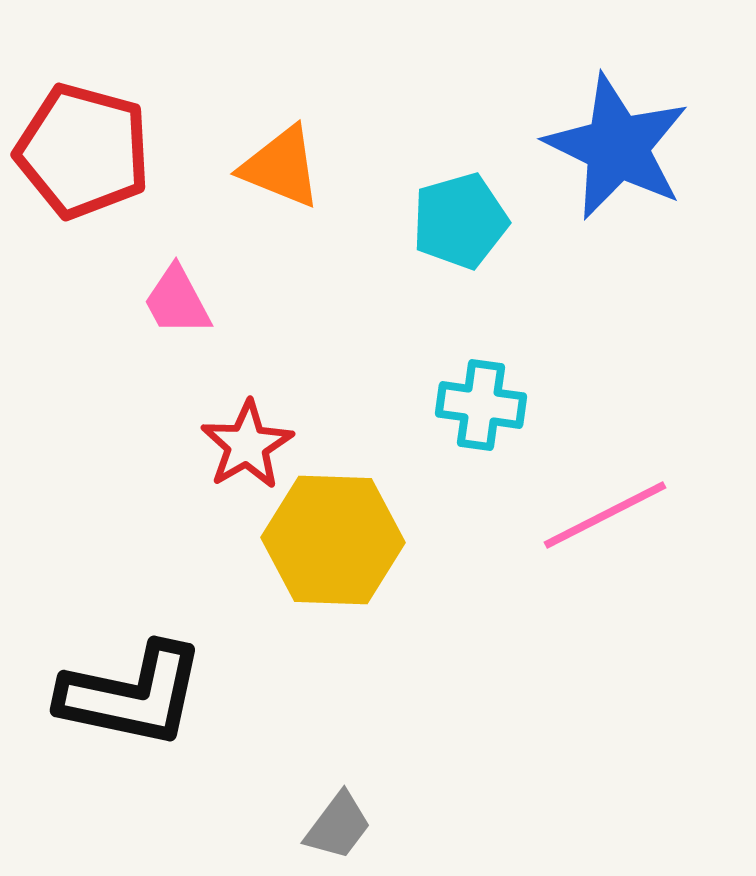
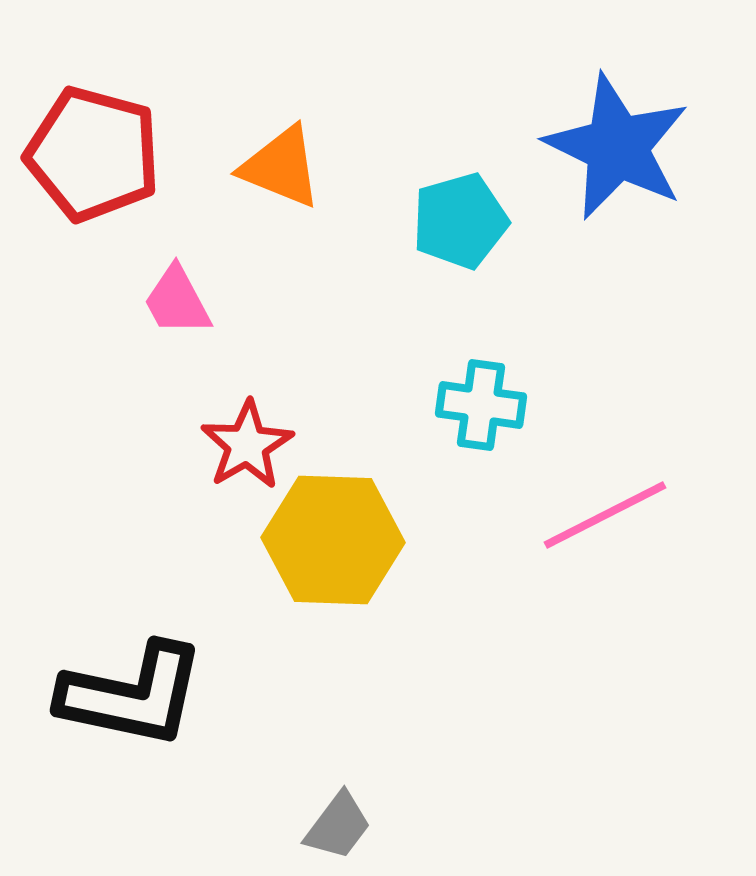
red pentagon: moved 10 px right, 3 px down
